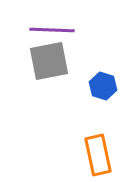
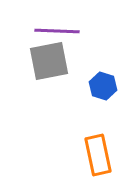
purple line: moved 5 px right, 1 px down
